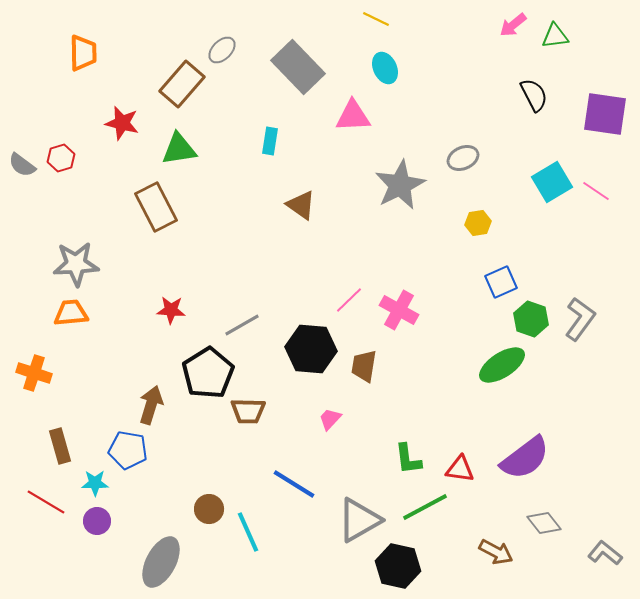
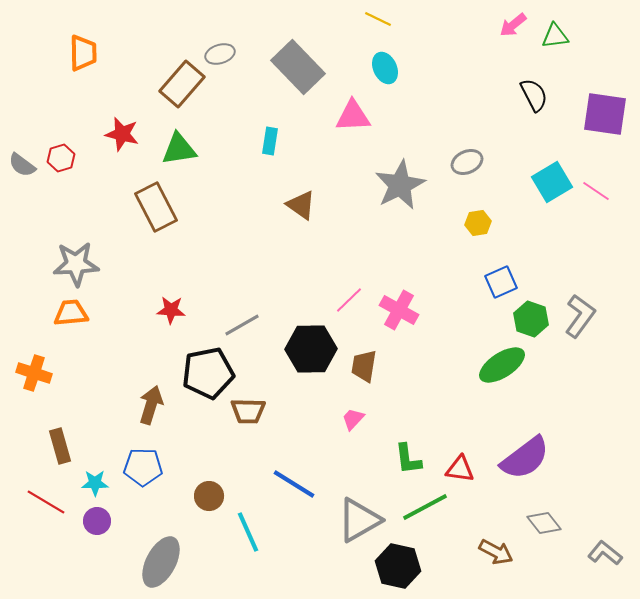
yellow line at (376, 19): moved 2 px right
gray ellipse at (222, 50): moved 2 px left, 4 px down; rotated 28 degrees clockwise
red star at (122, 123): moved 11 px down
gray ellipse at (463, 158): moved 4 px right, 4 px down
gray L-shape at (580, 319): moved 3 px up
black hexagon at (311, 349): rotated 6 degrees counterclockwise
black pentagon at (208, 373): rotated 21 degrees clockwise
pink trapezoid at (330, 419): moved 23 px right
blue pentagon at (128, 450): moved 15 px right, 17 px down; rotated 9 degrees counterclockwise
brown circle at (209, 509): moved 13 px up
